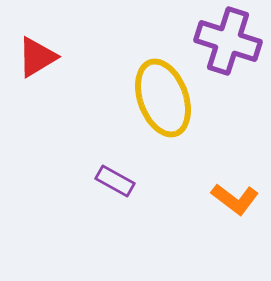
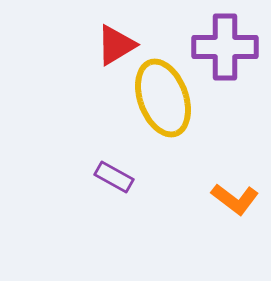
purple cross: moved 3 px left, 6 px down; rotated 18 degrees counterclockwise
red triangle: moved 79 px right, 12 px up
purple rectangle: moved 1 px left, 4 px up
